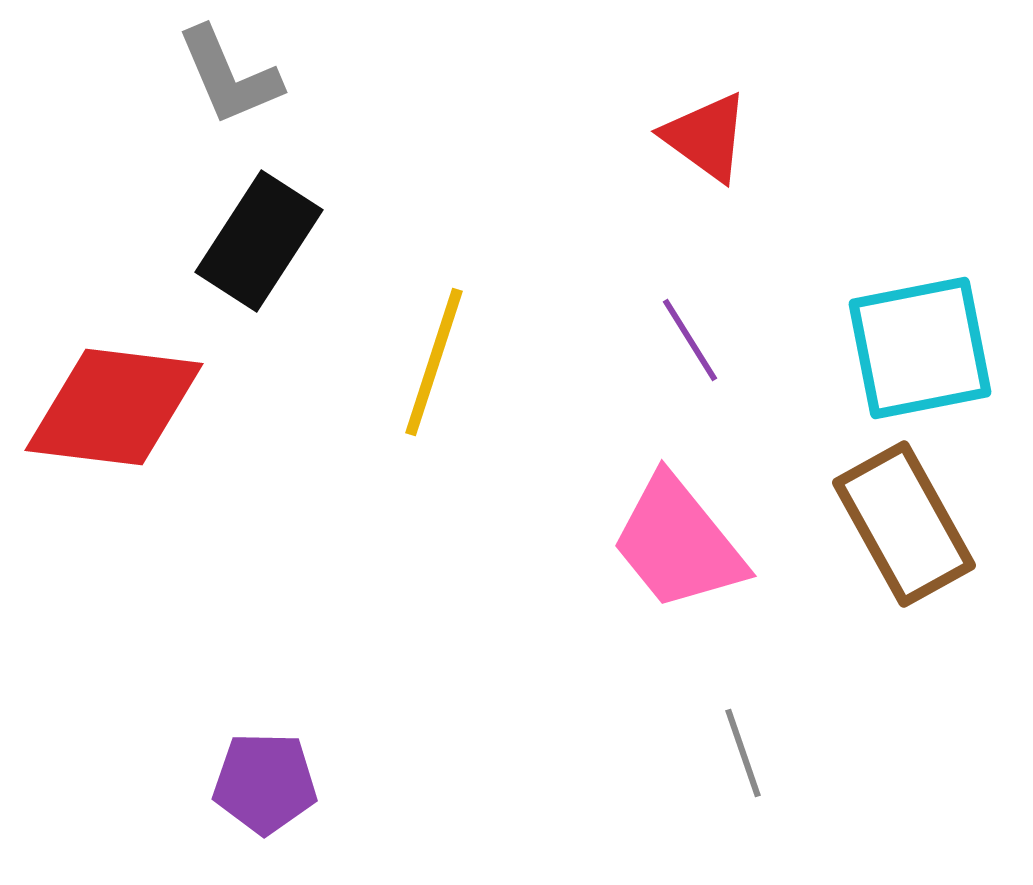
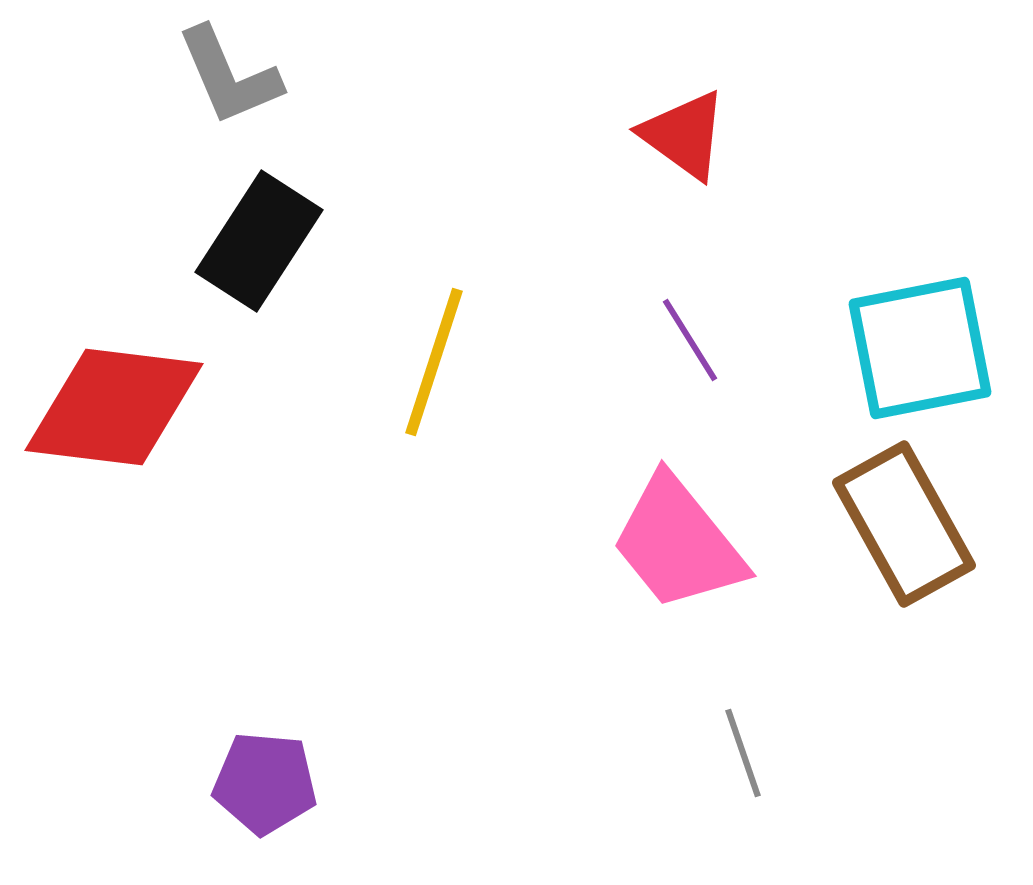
red triangle: moved 22 px left, 2 px up
purple pentagon: rotated 4 degrees clockwise
